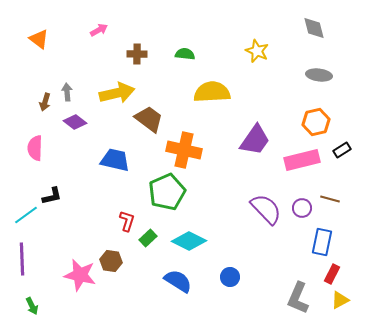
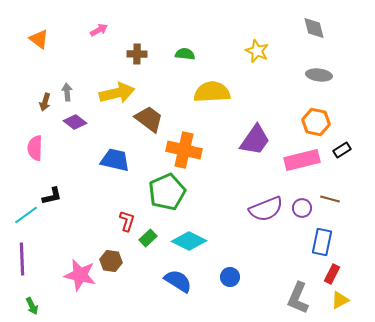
orange hexagon: rotated 24 degrees clockwise
purple semicircle: rotated 112 degrees clockwise
